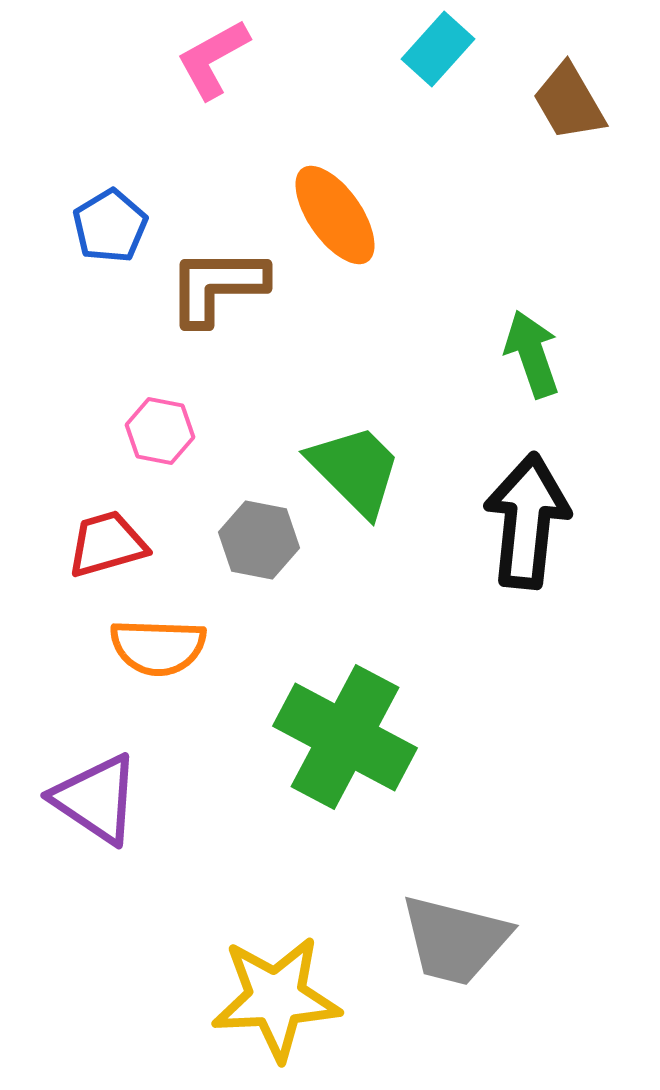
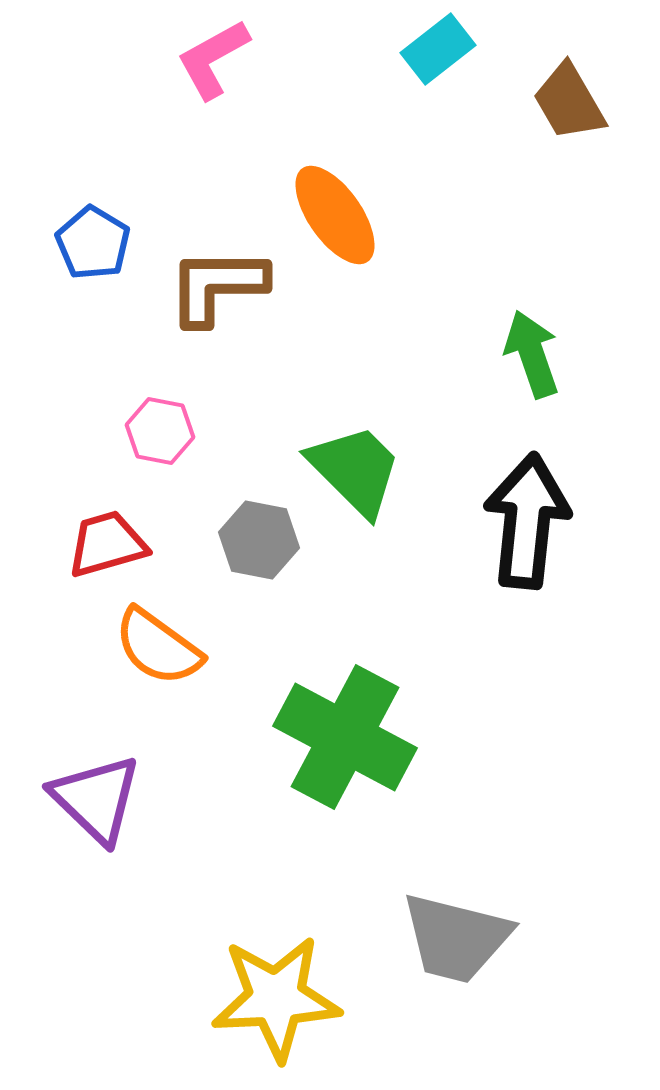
cyan rectangle: rotated 10 degrees clockwise
blue pentagon: moved 17 px left, 17 px down; rotated 10 degrees counterclockwise
orange semicircle: rotated 34 degrees clockwise
purple triangle: rotated 10 degrees clockwise
gray trapezoid: moved 1 px right, 2 px up
